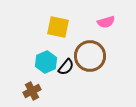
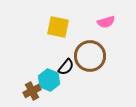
cyan hexagon: moved 3 px right, 18 px down; rotated 15 degrees counterclockwise
